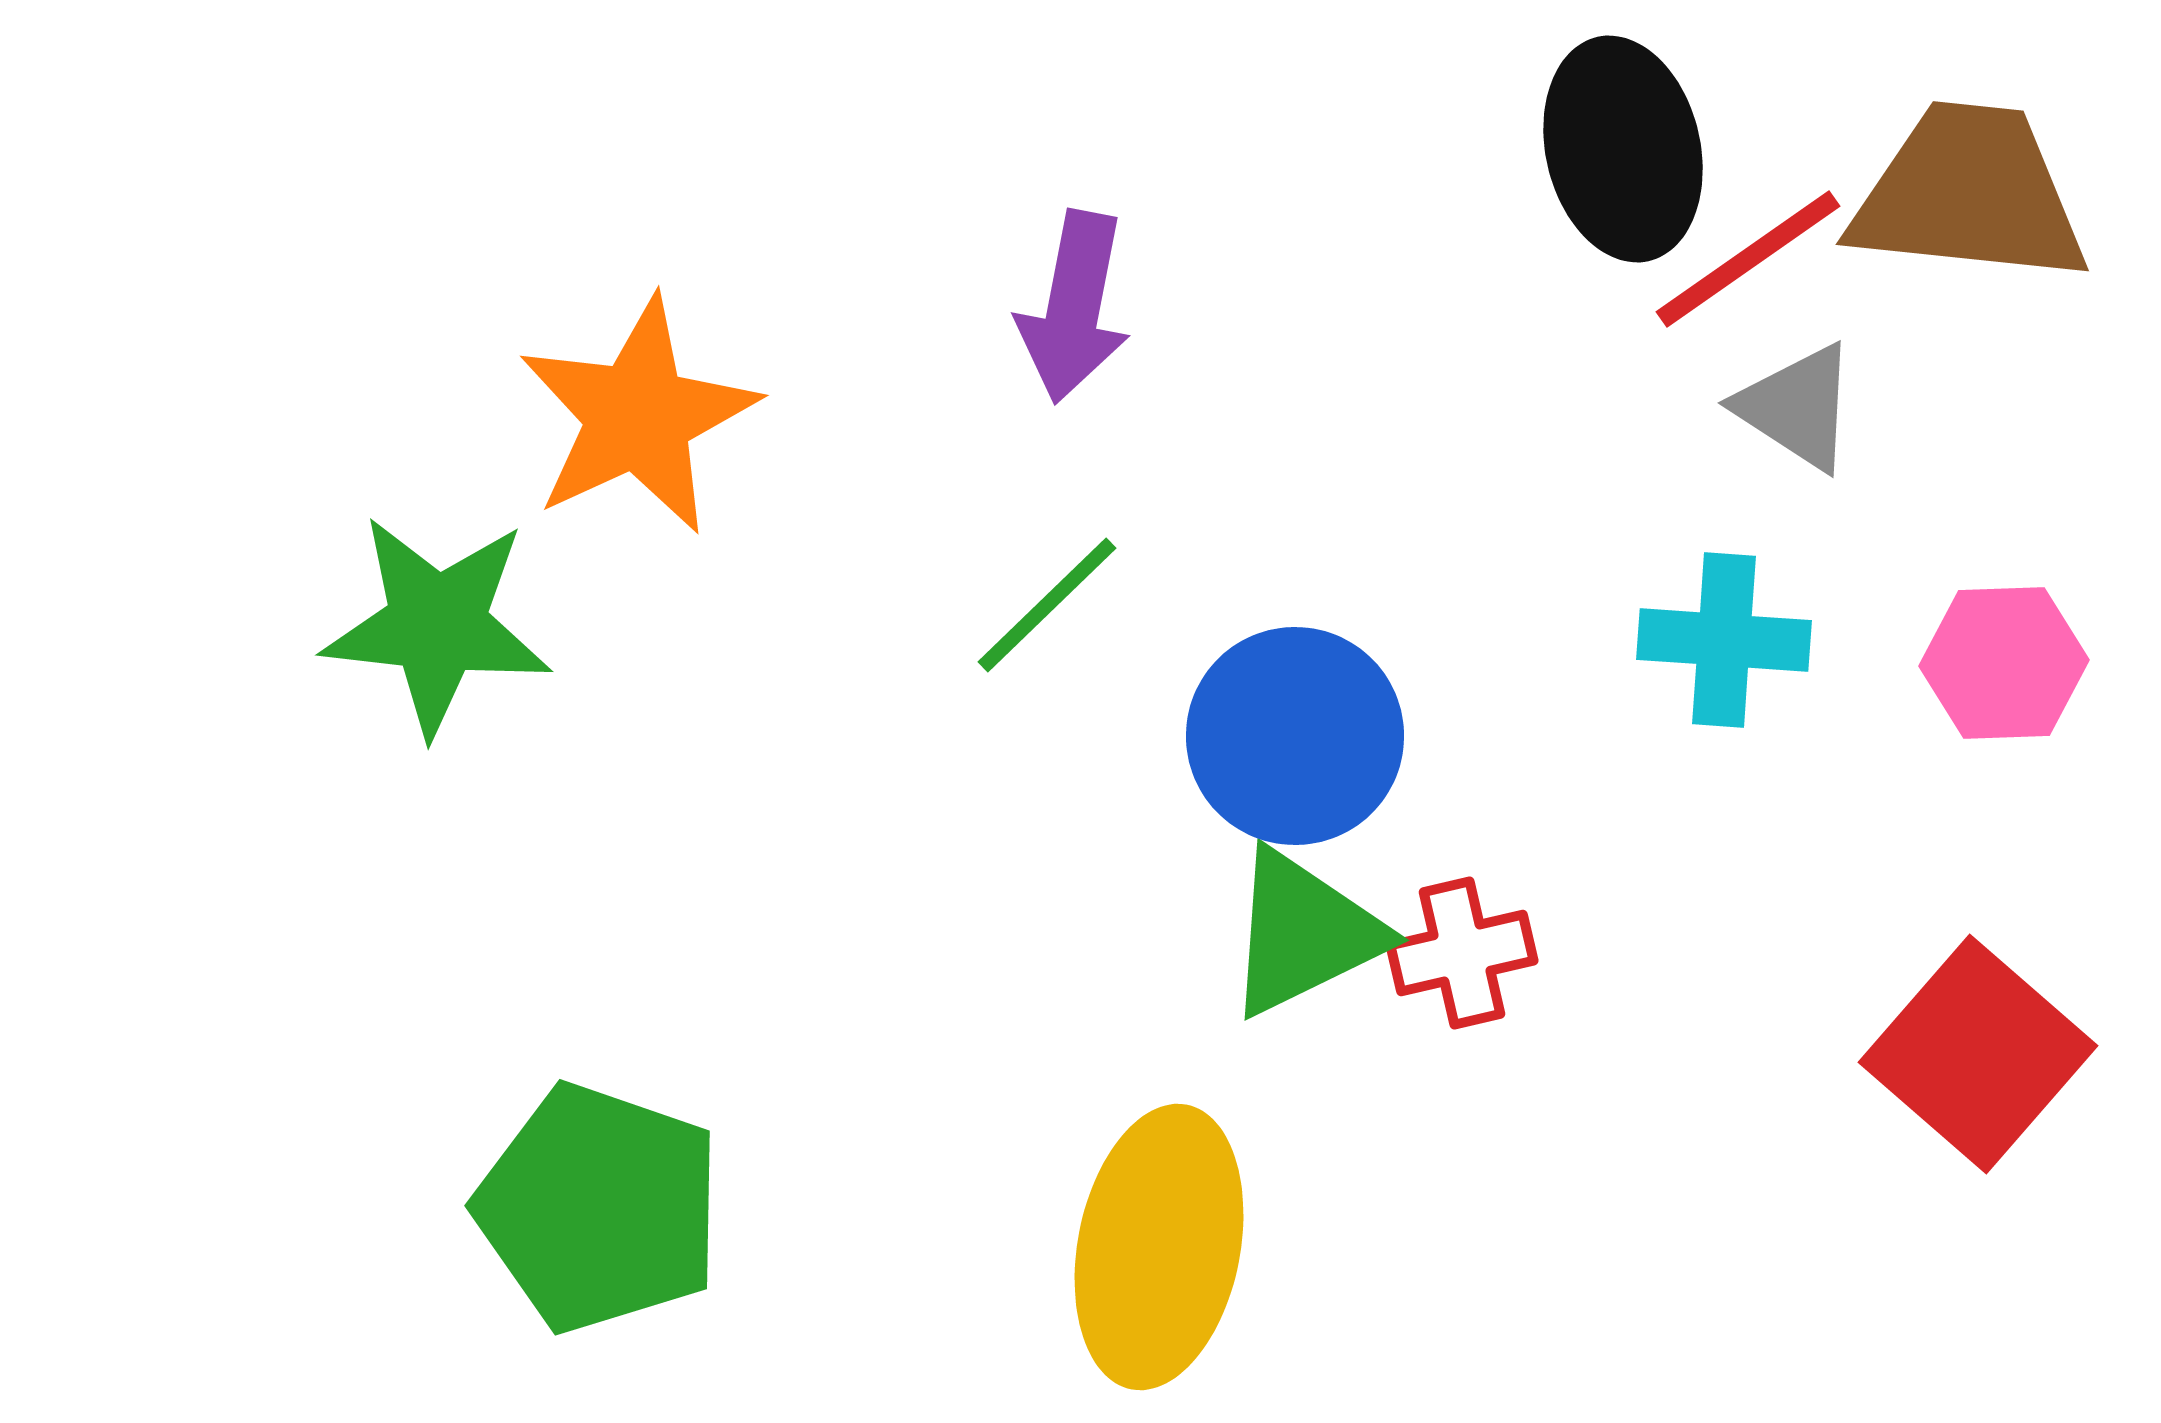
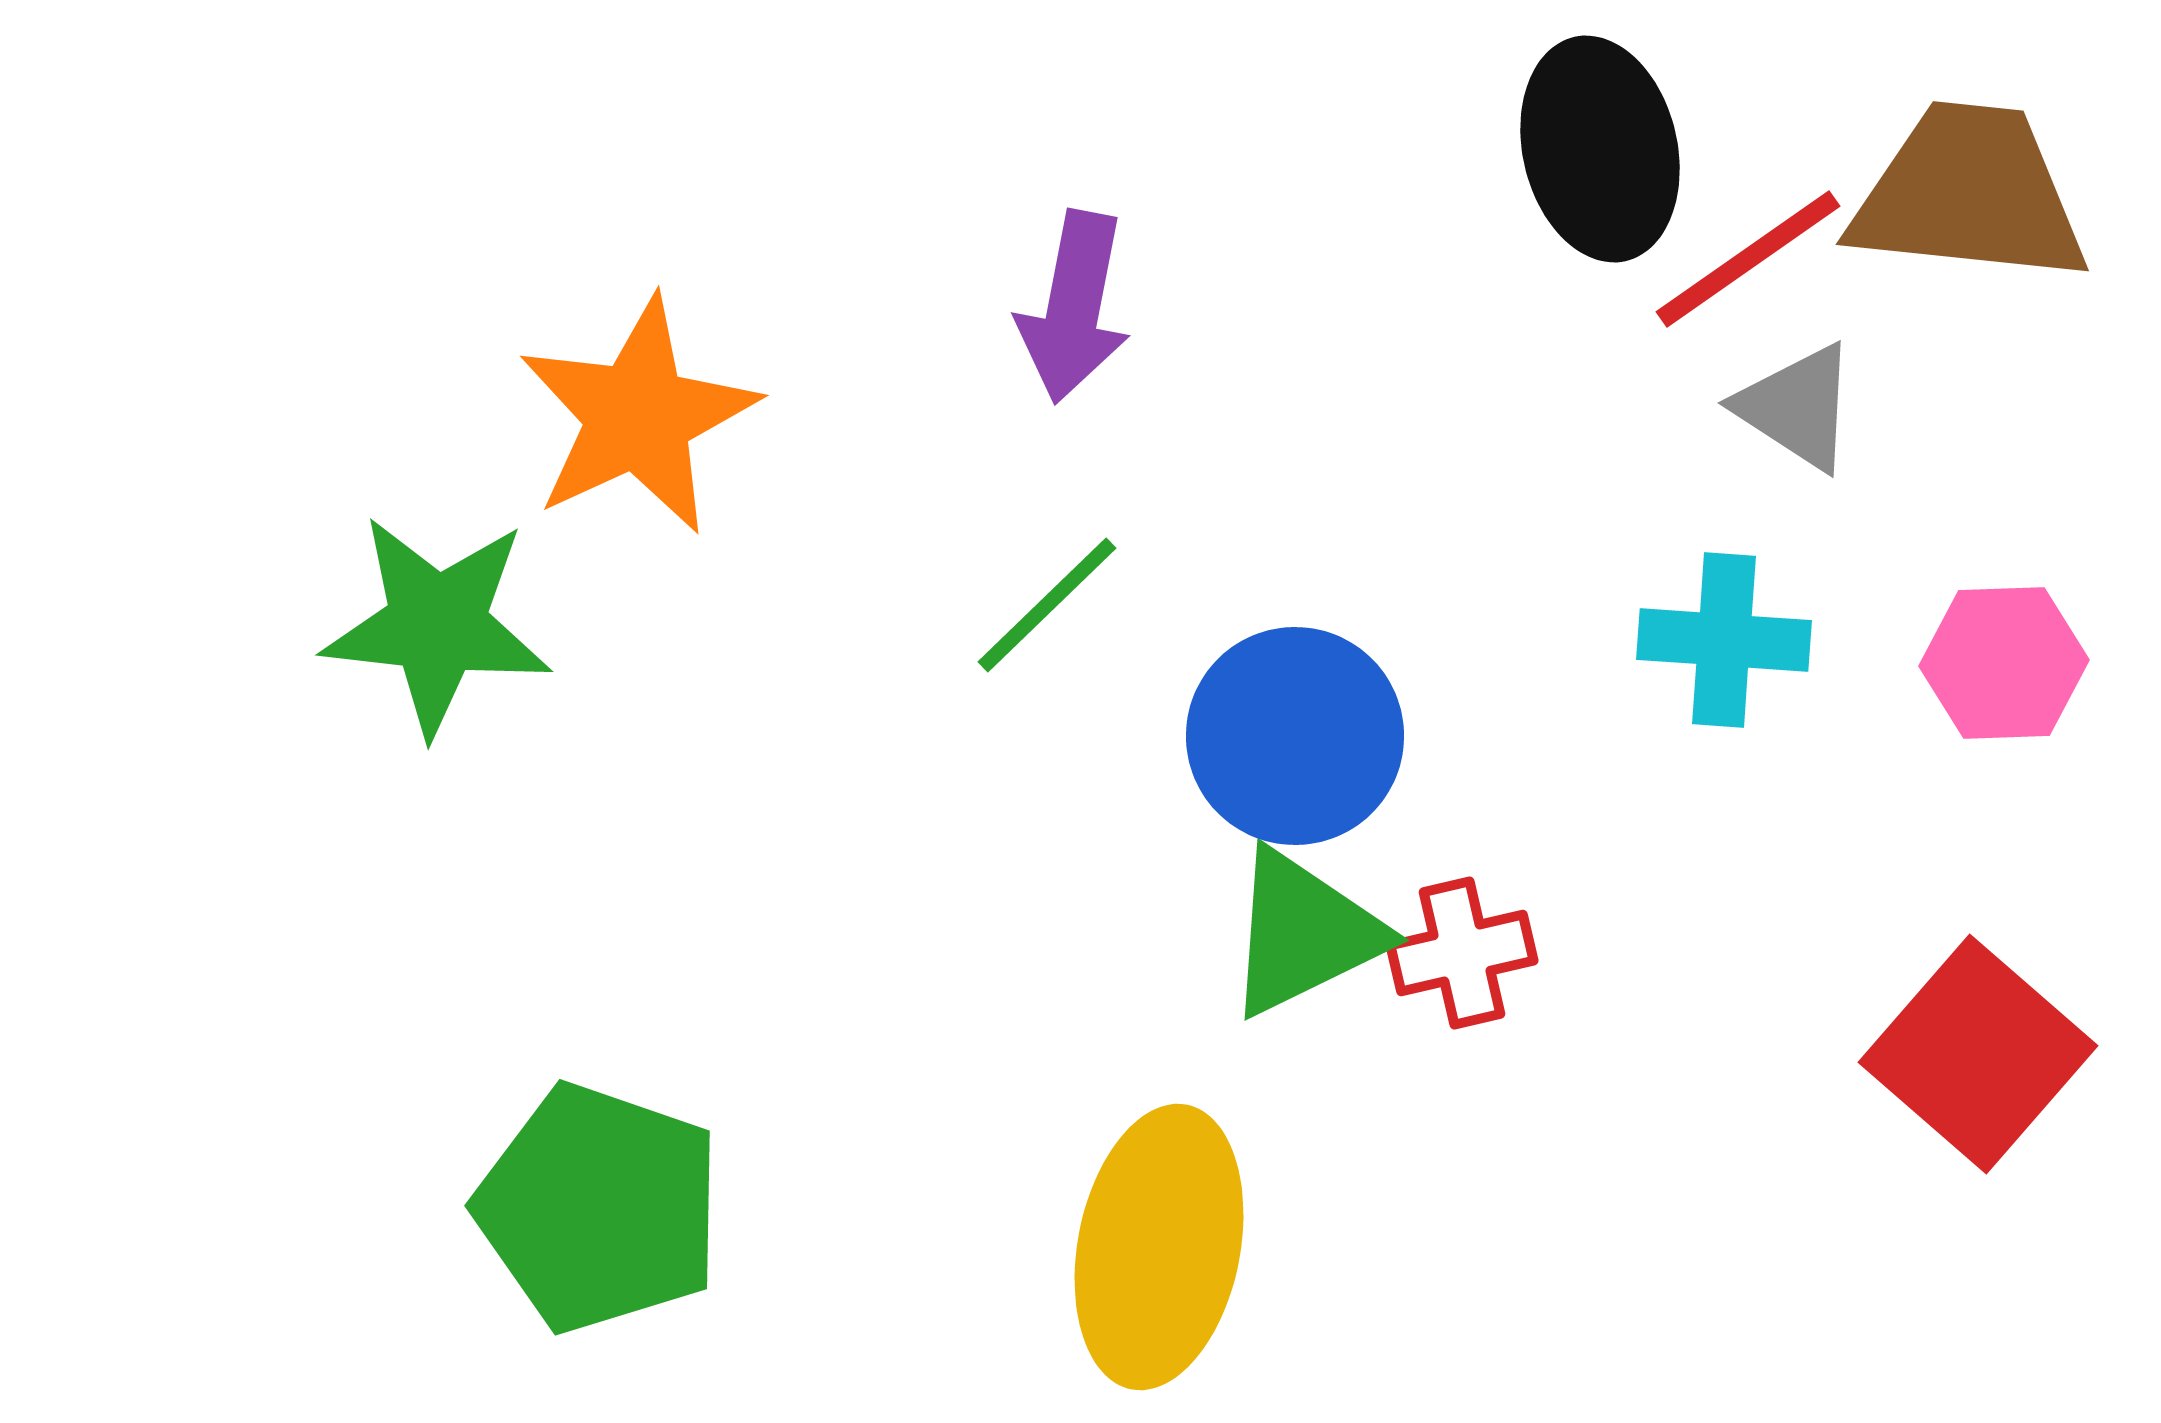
black ellipse: moved 23 px left
